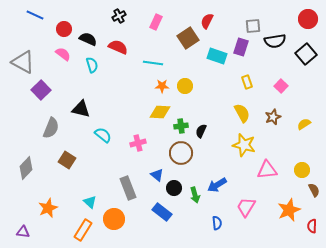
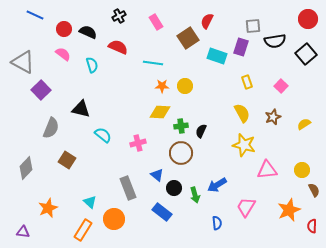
pink rectangle at (156, 22): rotated 56 degrees counterclockwise
black semicircle at (88, 39): moved 7 px up
